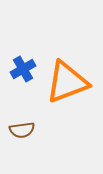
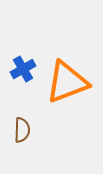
brown semicircle: rotated 80 degrees counterclockwise
